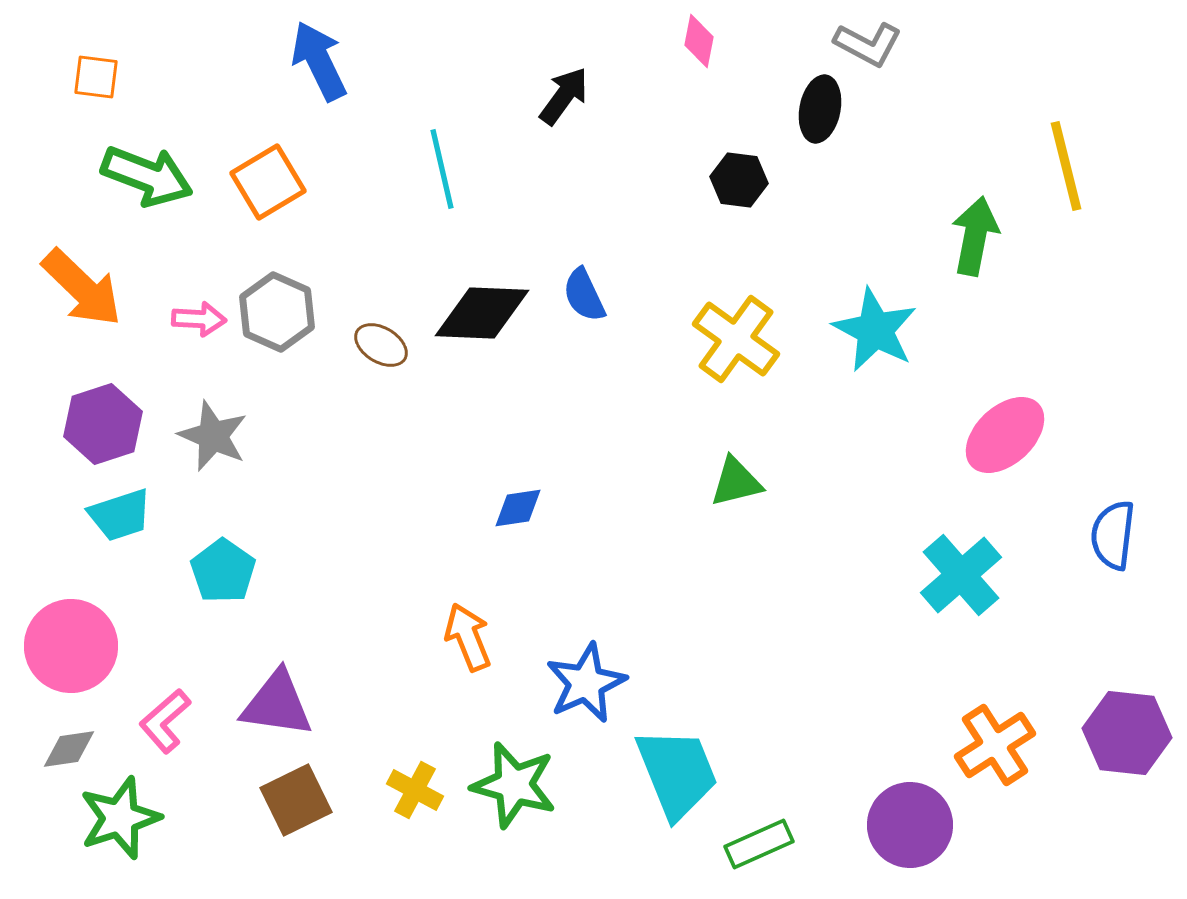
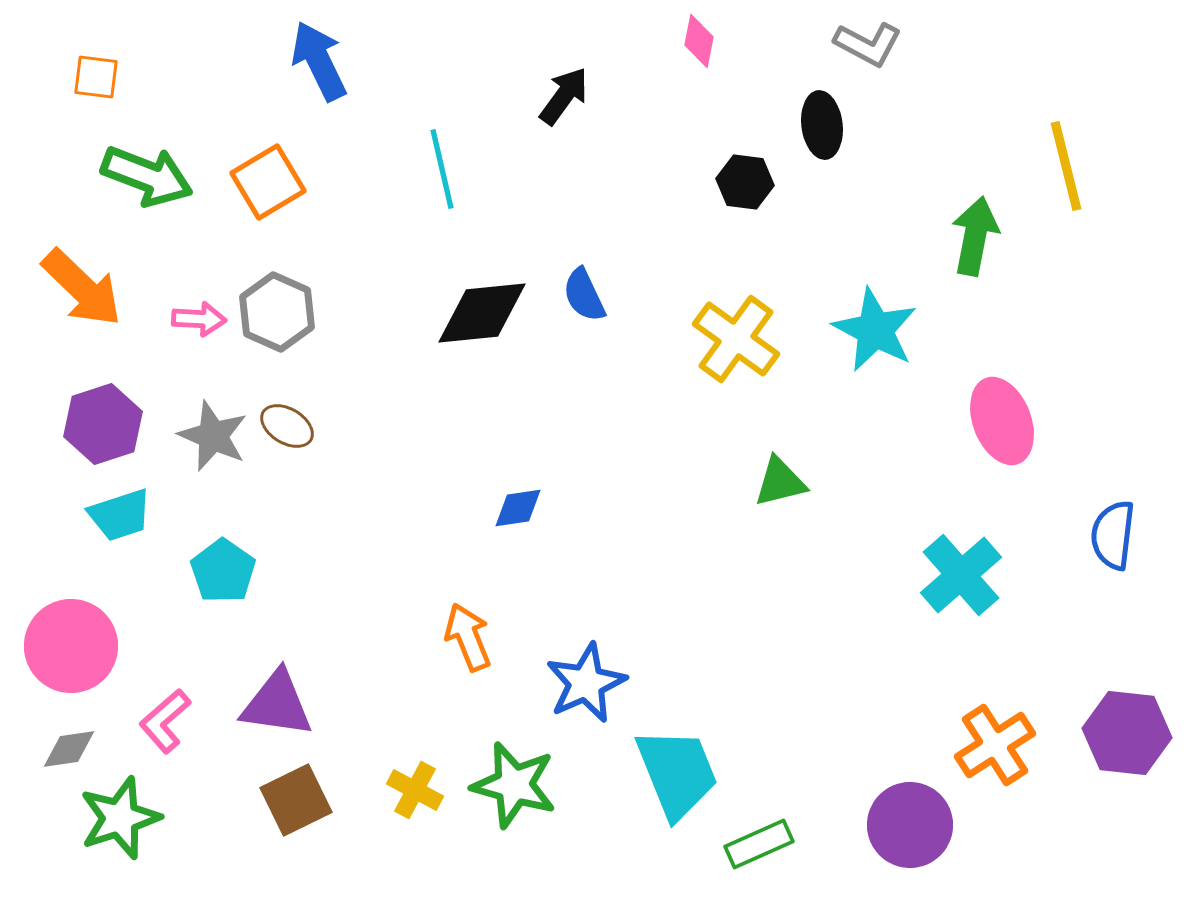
black ellipse at (820, 109): moved 2 px right, 16 px down; rotated 18 degrees counterclockwise
black hexagon at (739, 180): moved 6 px right, 2 px down
black diamond at (482, 313): rotated 8 degrees counterclockwise
brown ellipse at (381, 345): moved 94 px left, 81 px down
pink ellipse at (1005, 435): moved 3 px left, 14 px up; rotated 68 degrees counterclockwise
green triangle at (736, 482): moved 44 px right
